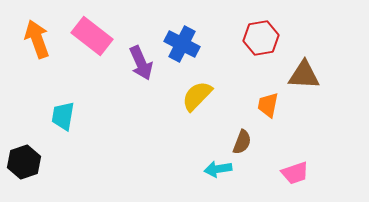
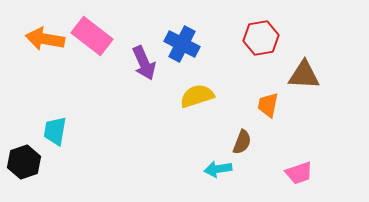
orange arrow: moved 8 px right; rotated 60 degrees counterclockwise
purple arrow: moved 3 px right
yellow semicircle: rotated 28 degrees clockwise
cyan trapezoid: moved 8 px left, 15 px down
pink trapezoid: moved 4 px right
